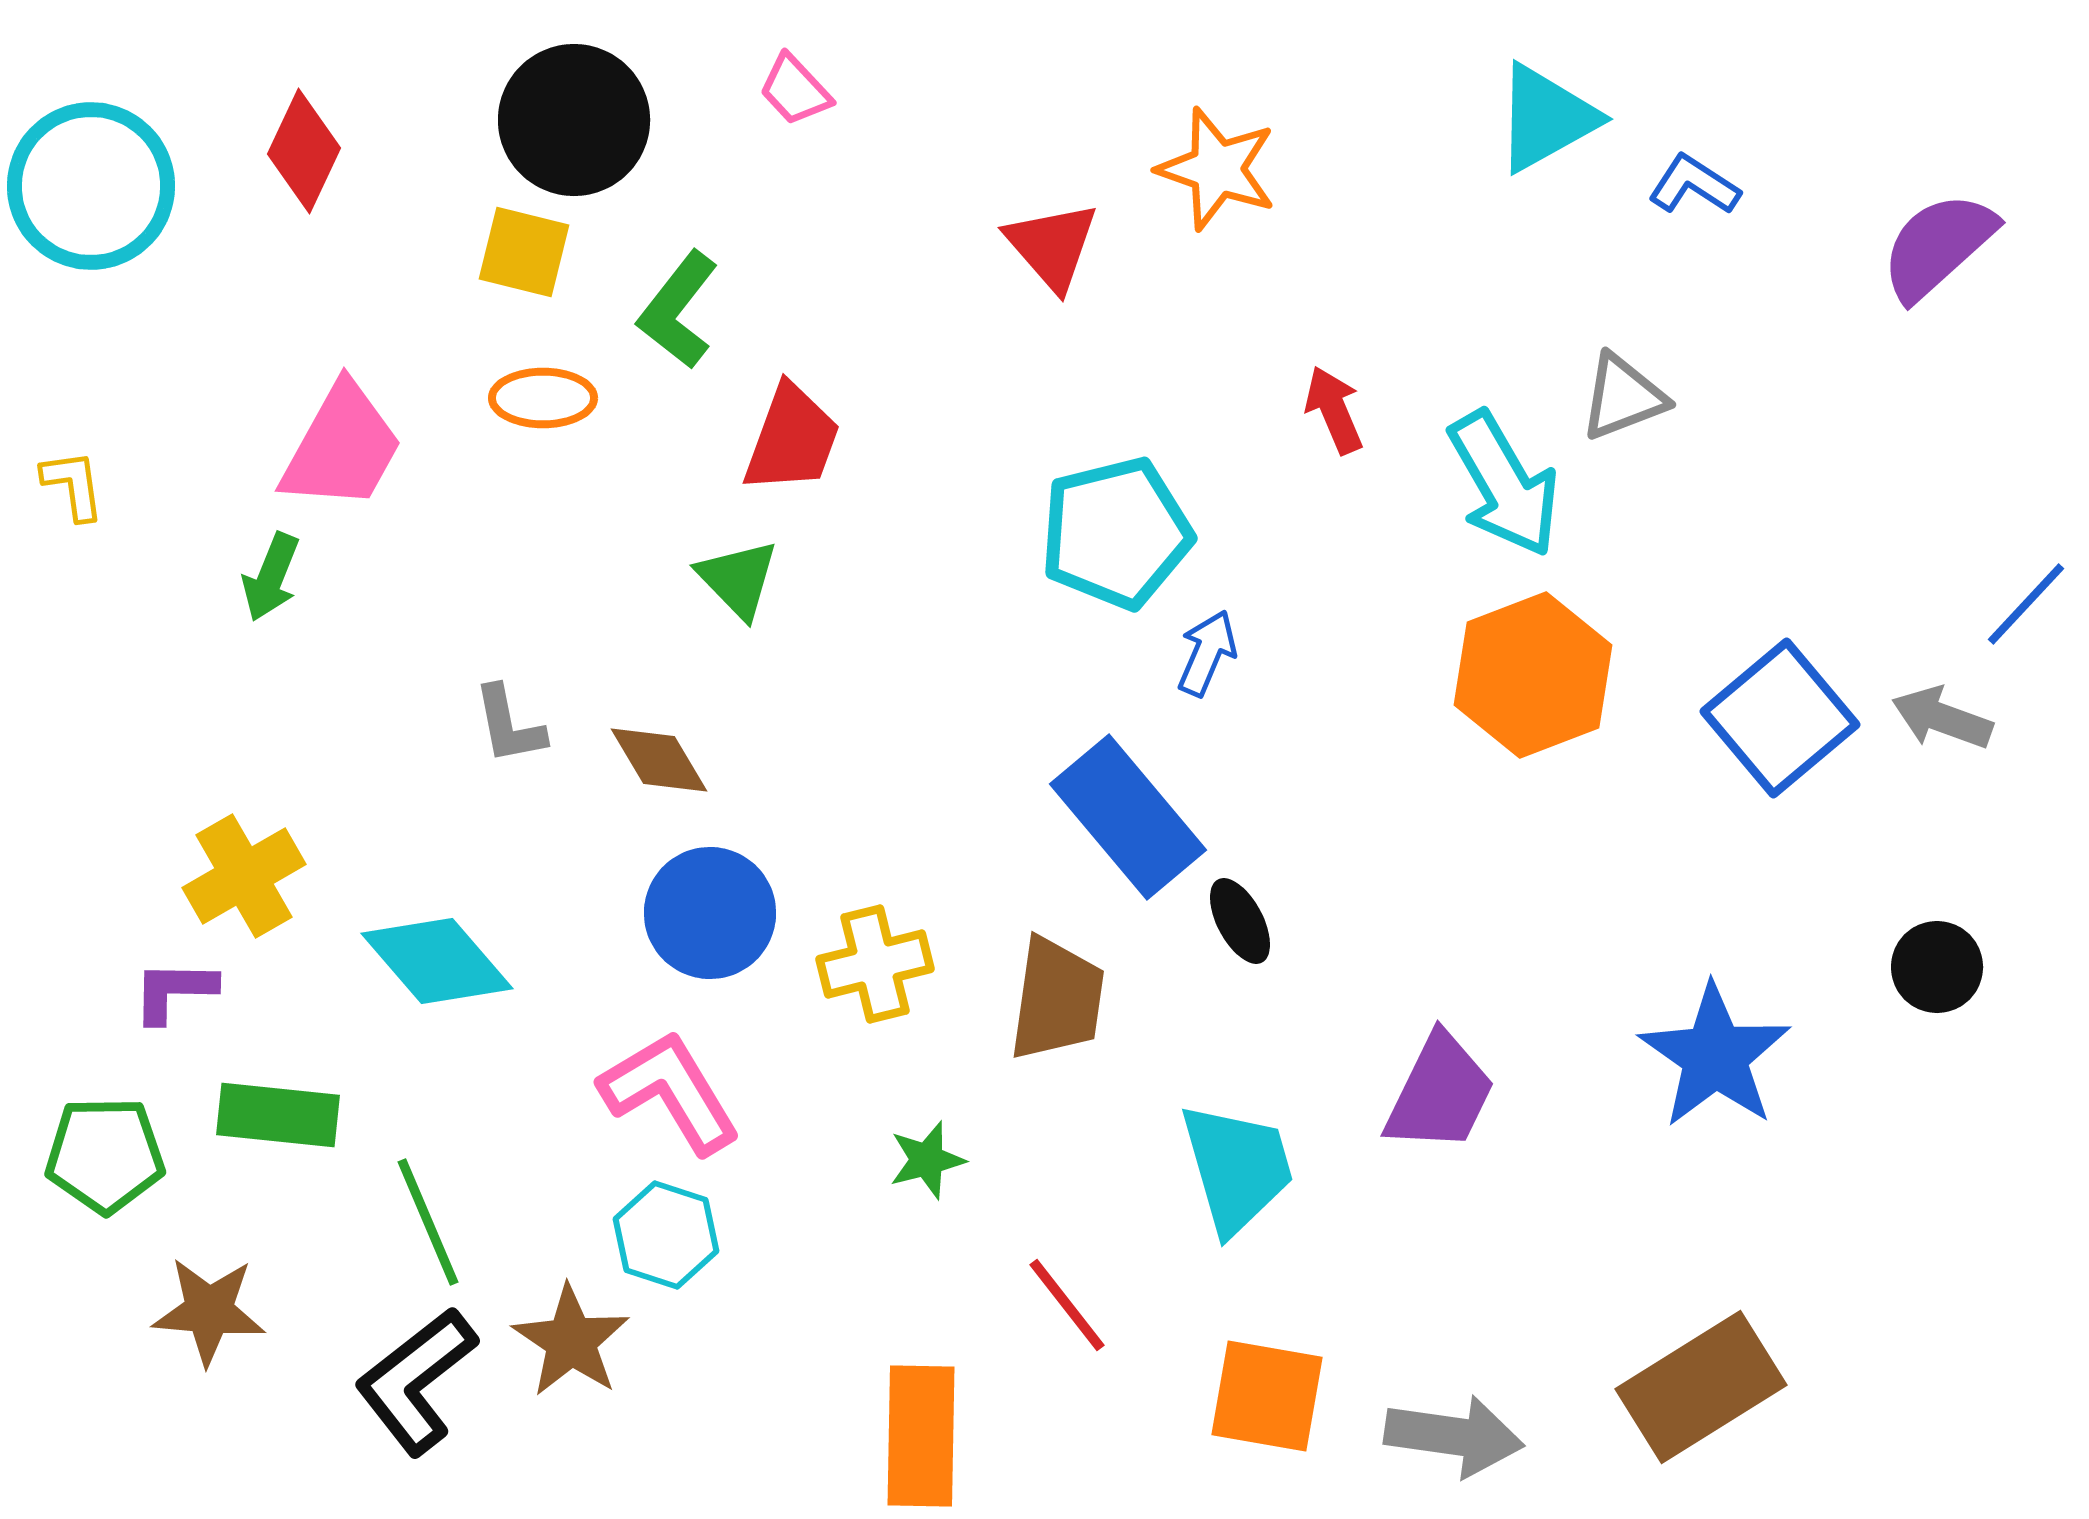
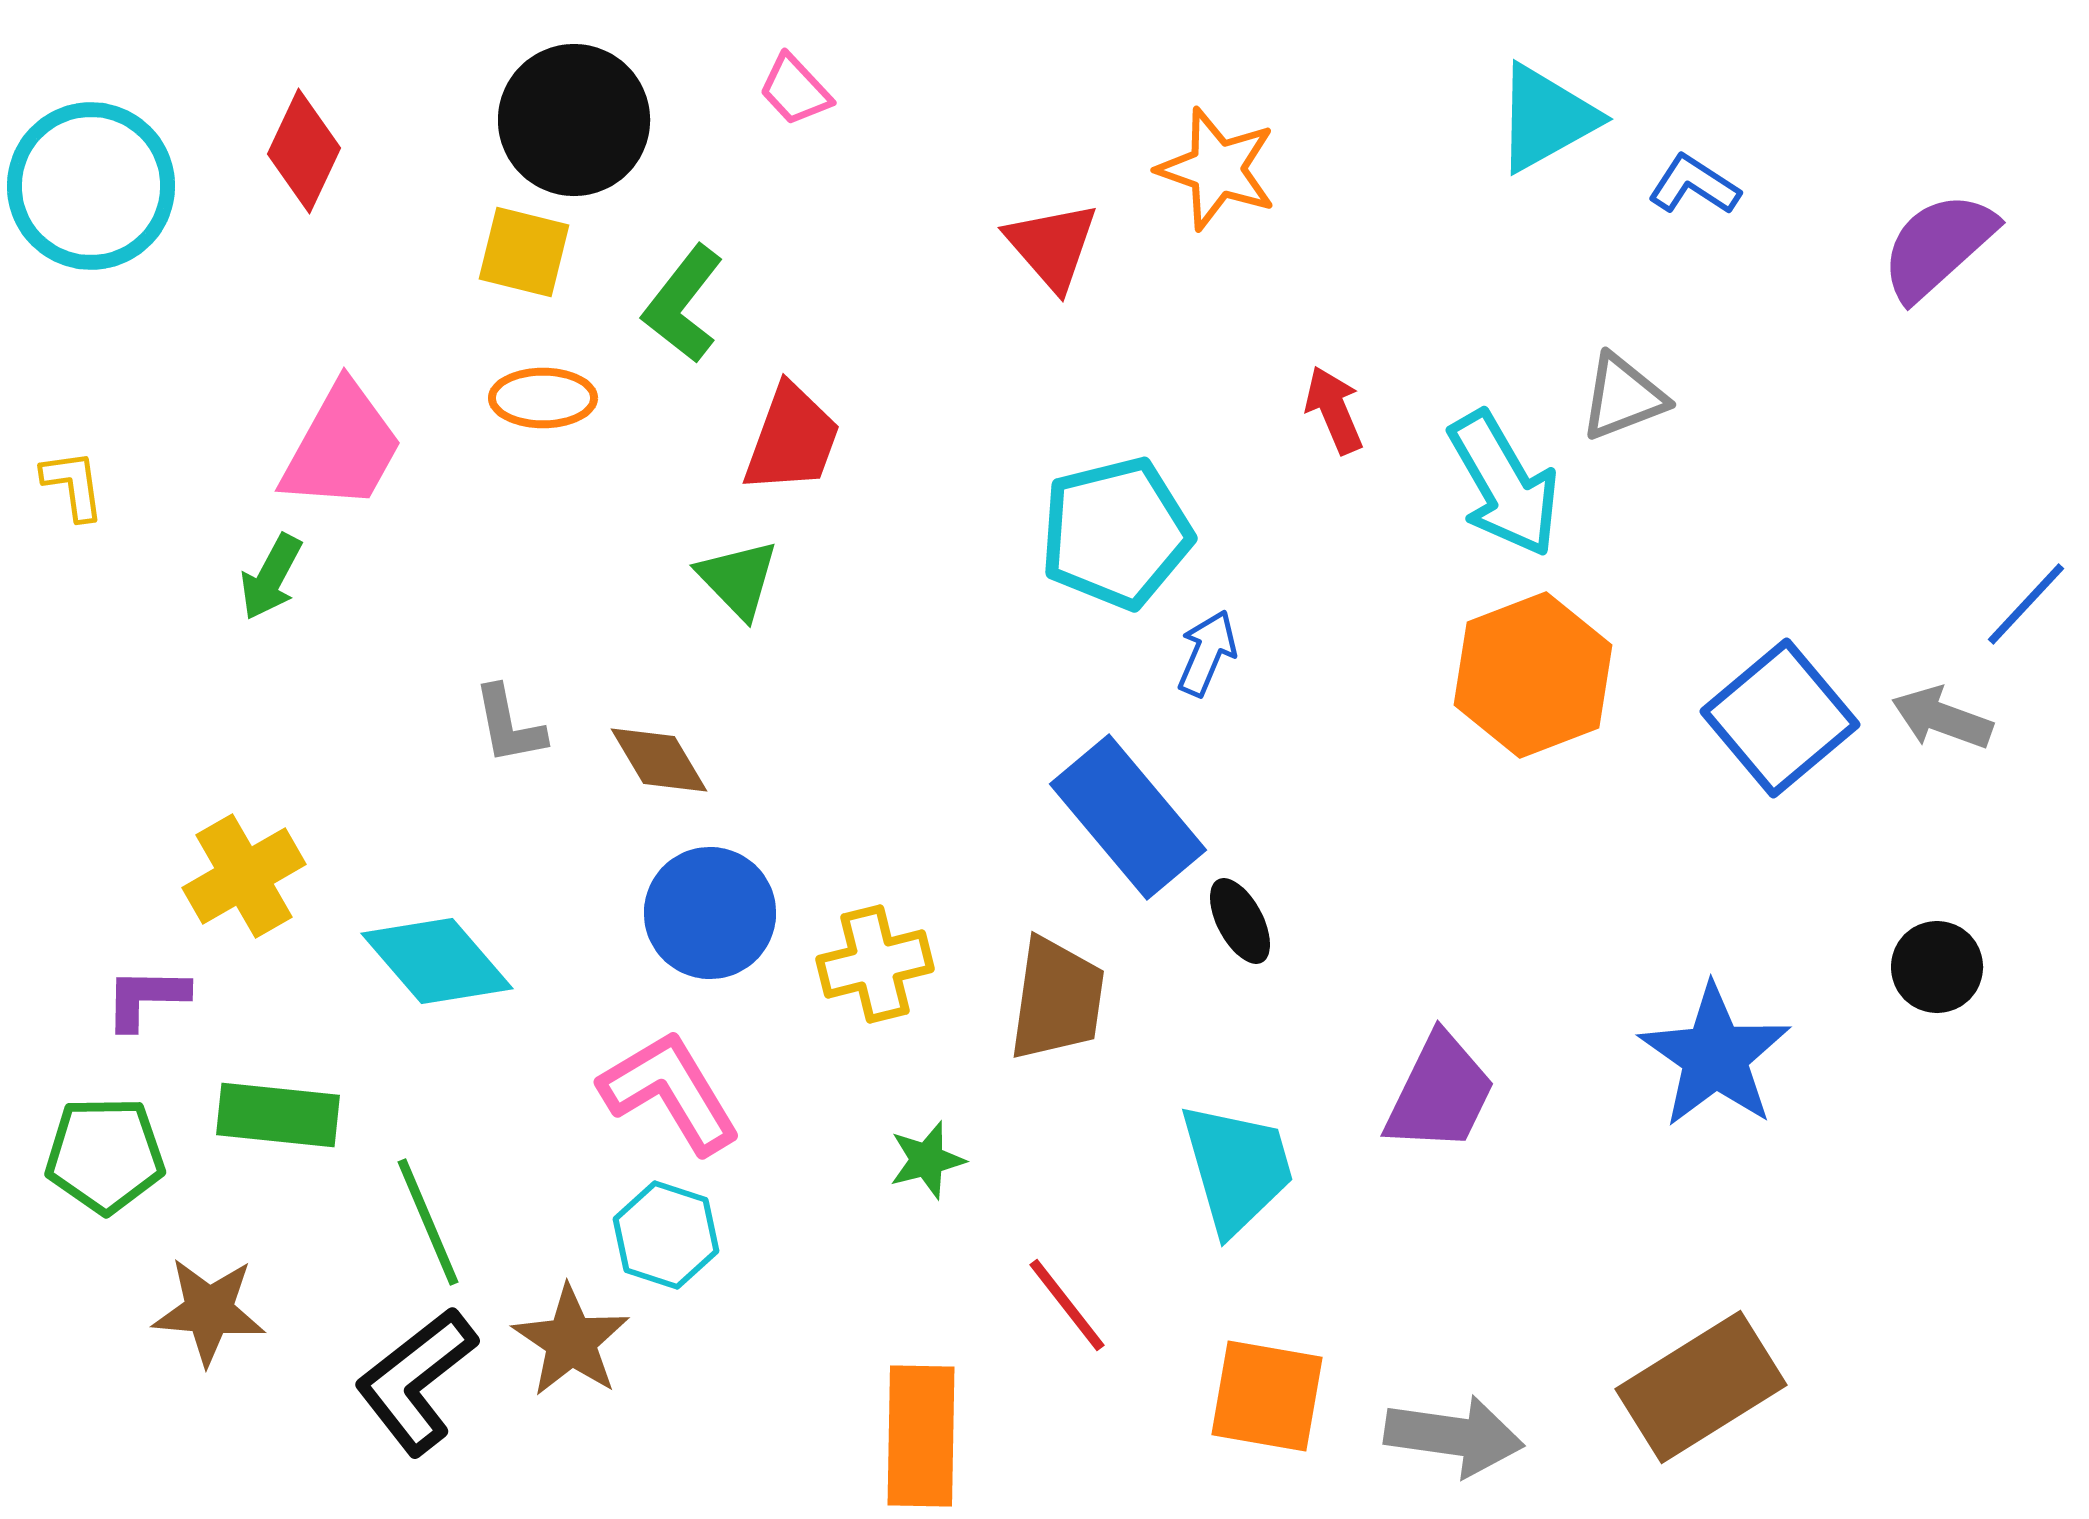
green L-shape at (678, 310): moved 5 px right, 6 px up
green arrow at (271, 577): rotated 6 degrees clockwise
purple L-shape at (174, 991): moved 28 px left, 7 px down
